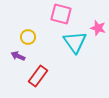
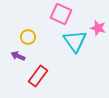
pink square: rotated 10 degrees clockwise
cyan triangle: moved 1 px up
